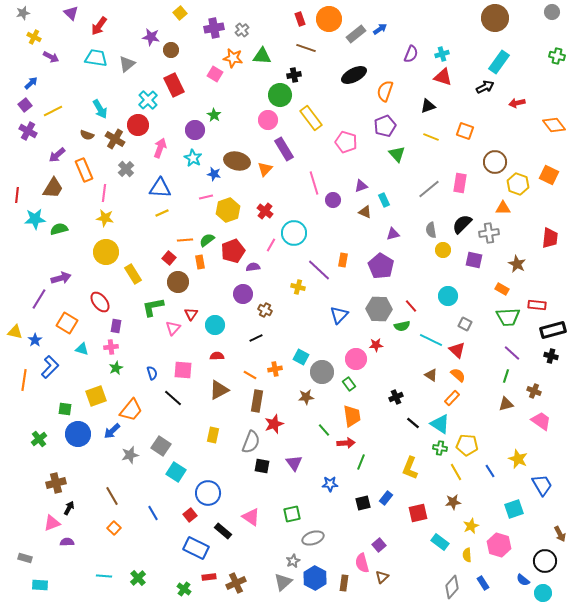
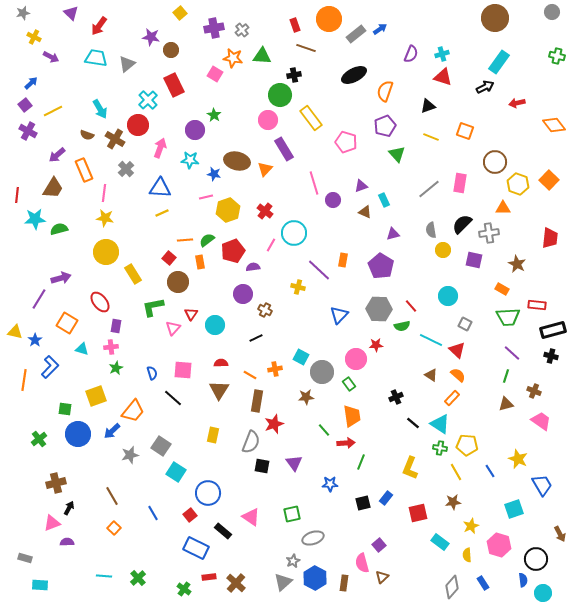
red rectangle at (300, 19): moved 5 px left, 6 px down
cyan star at (193, 158): moved 3 px left, 2 px down; rotated 24 degrees counterclockwise
orange square at (549, 175): moved 5 px down; rotated 18 degrees clockwise
red semicircle at (217, 356): moved 4 px right, 7 px down
brown triangle at (219, 390): rotated 30 degrees counterclockwise
orange trapezoid at (131, 410): moved 2 px right, 1 px down
black circle at (545, 561): moved 9 px left, 2 px up
blue semicircle at (523, 580): rotated 136 degrees counterclockwise
brown cross at (236, 583): rotated 24 degrees counterclockwise
